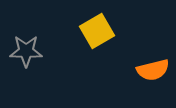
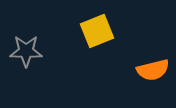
yellow square: rotated 8 degrees clockwise
